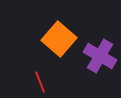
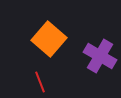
orange square: moved 10 px left
